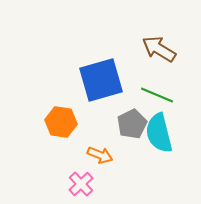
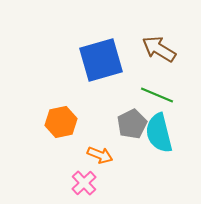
blue square: moved 20 px up
orange hexagon: rotated 20 degrees counterclockwise
pink cross: moved 3 px right, 1 px up
